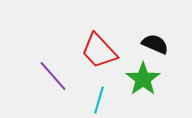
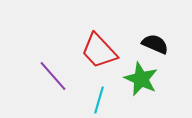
green star: moved 2 px left; rotated 12 degrees counterclockwise
